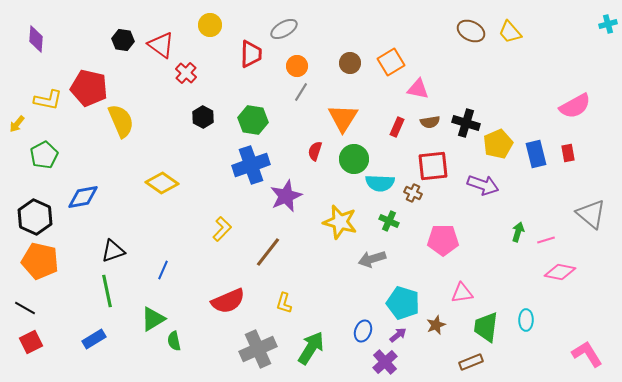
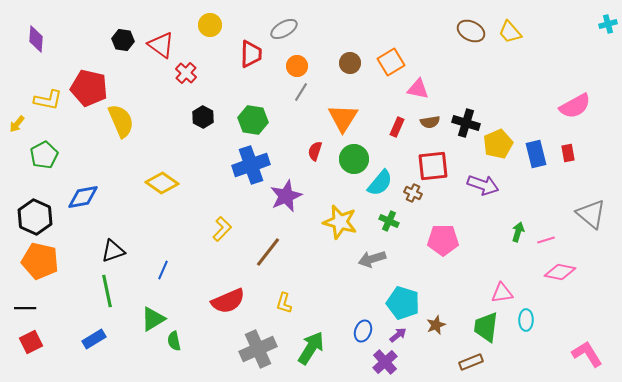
cyan semicircle at (380, 183): rotated 52 degrees counterclockwise
pink triangle at (462, 293): moved 40 px right
black line at (25, 308): rotated 30 degrees counterclockwise
